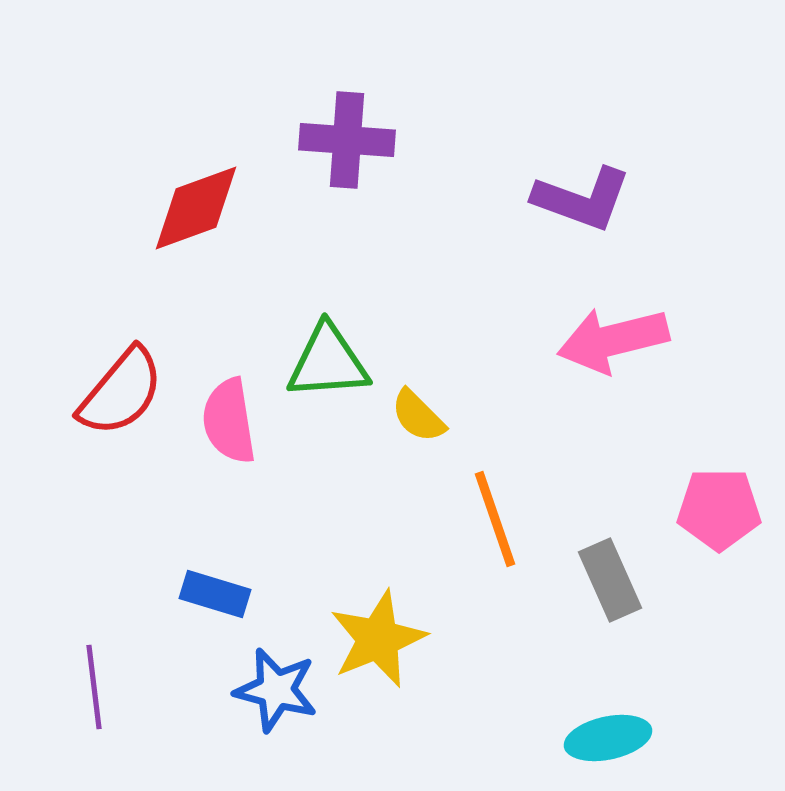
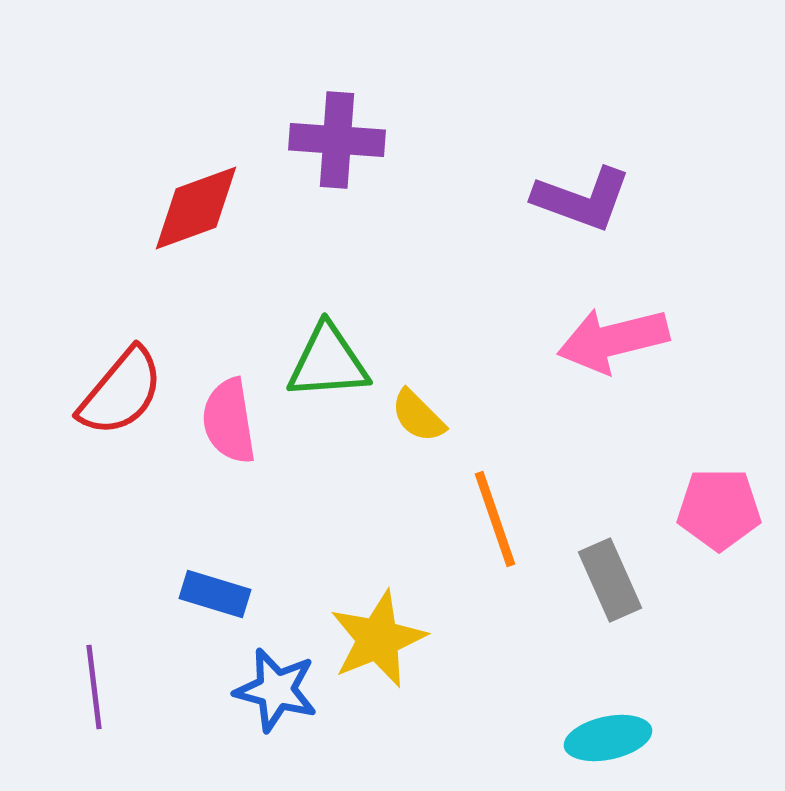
purple cross: moved 10 px left
